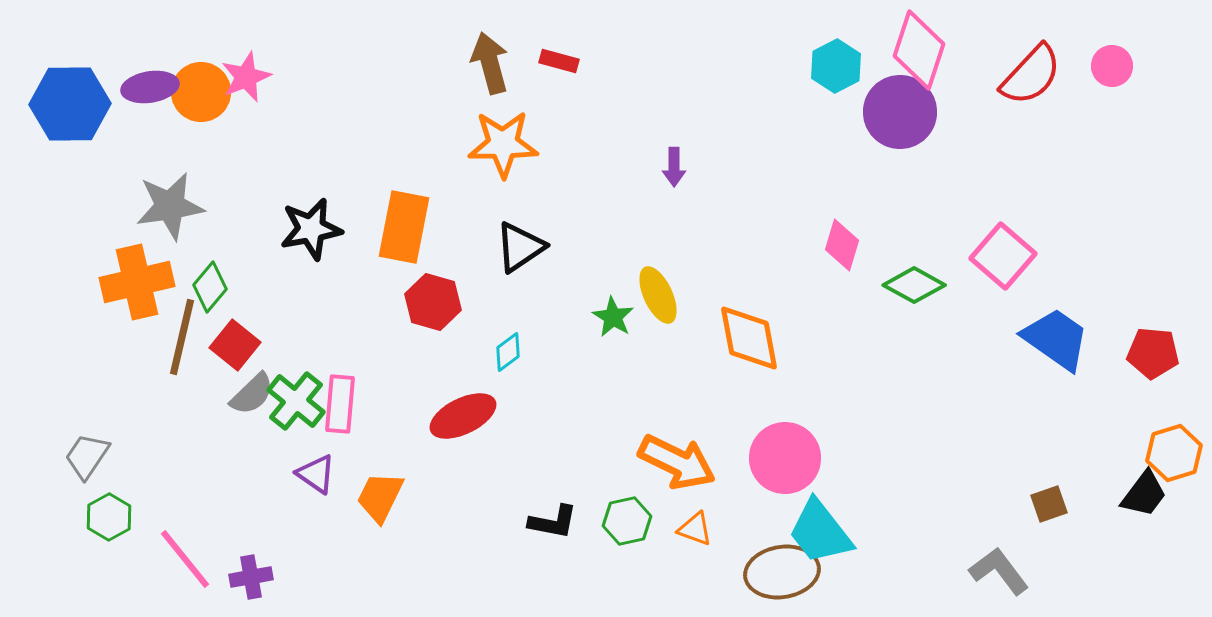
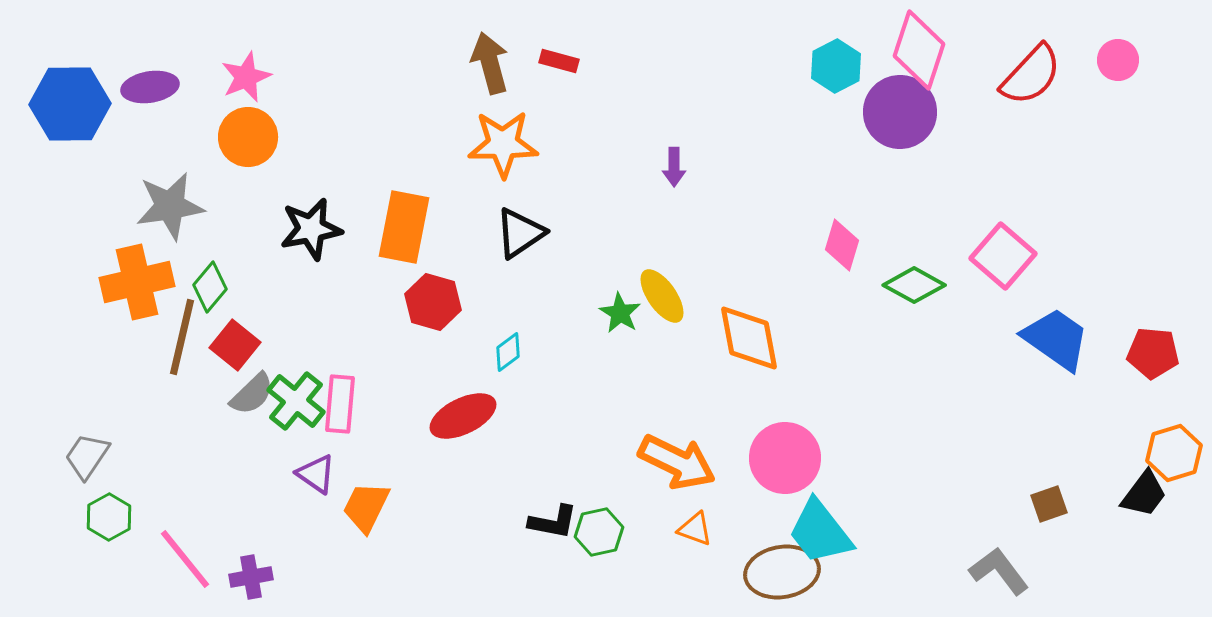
pink circle at (1112, 66): moved 6 px right, 6 px up
orange circle at (201, 92): moved 47 px right, 45 px down
black triangle at (520, 247): moved 14 px up
yellow ellipse at (658, 295): moved 4 px right, 1 px down; rotated 10 degrees counterclockwise
green star at (613, 317): moved 7 px right, 4 px up
orange trapezoid at (380, 497): moved 14 px left, 10 px down
green hexagon at (627, 521): moved 28 px left, 11 px down
